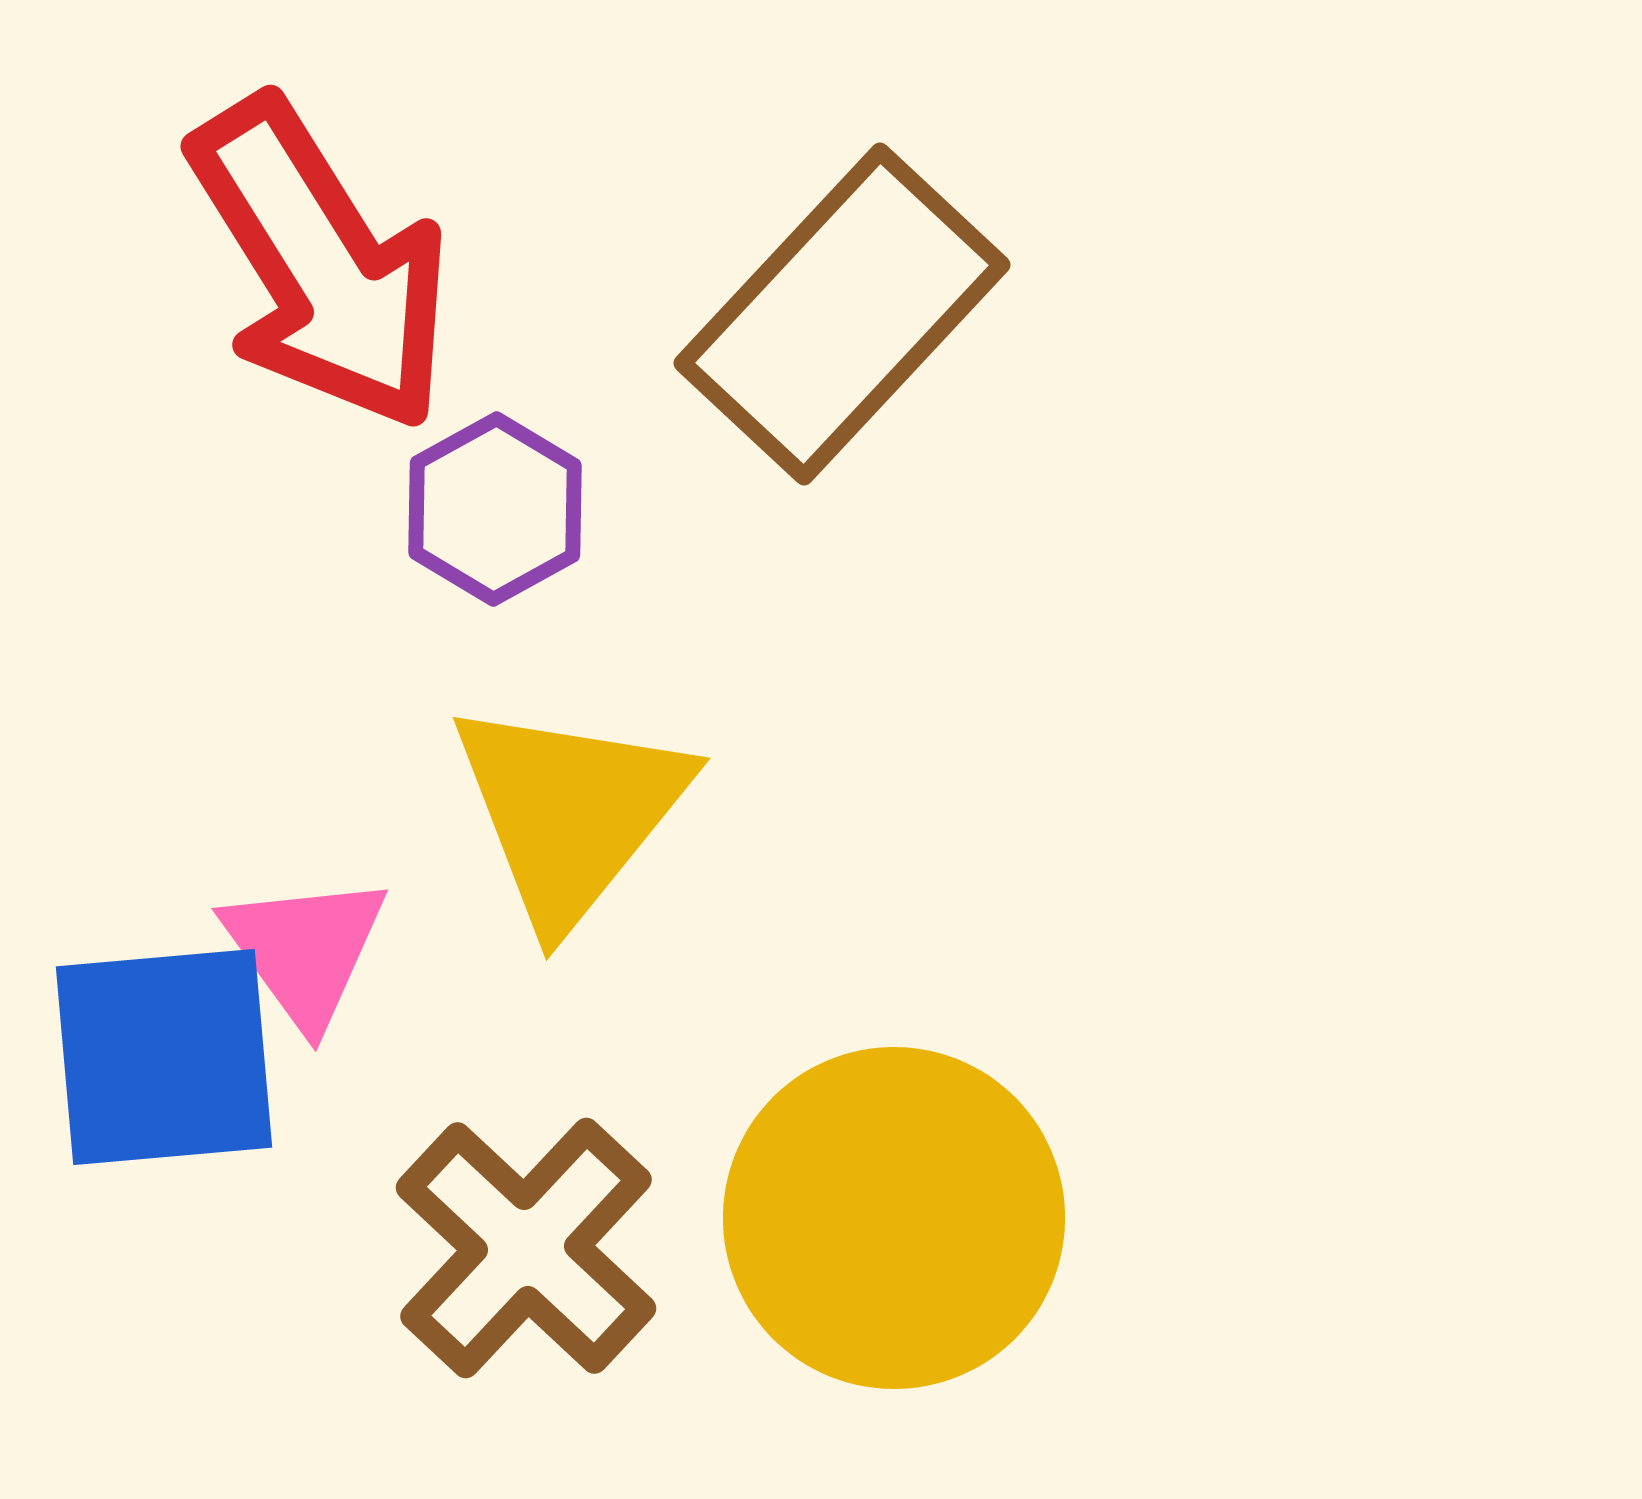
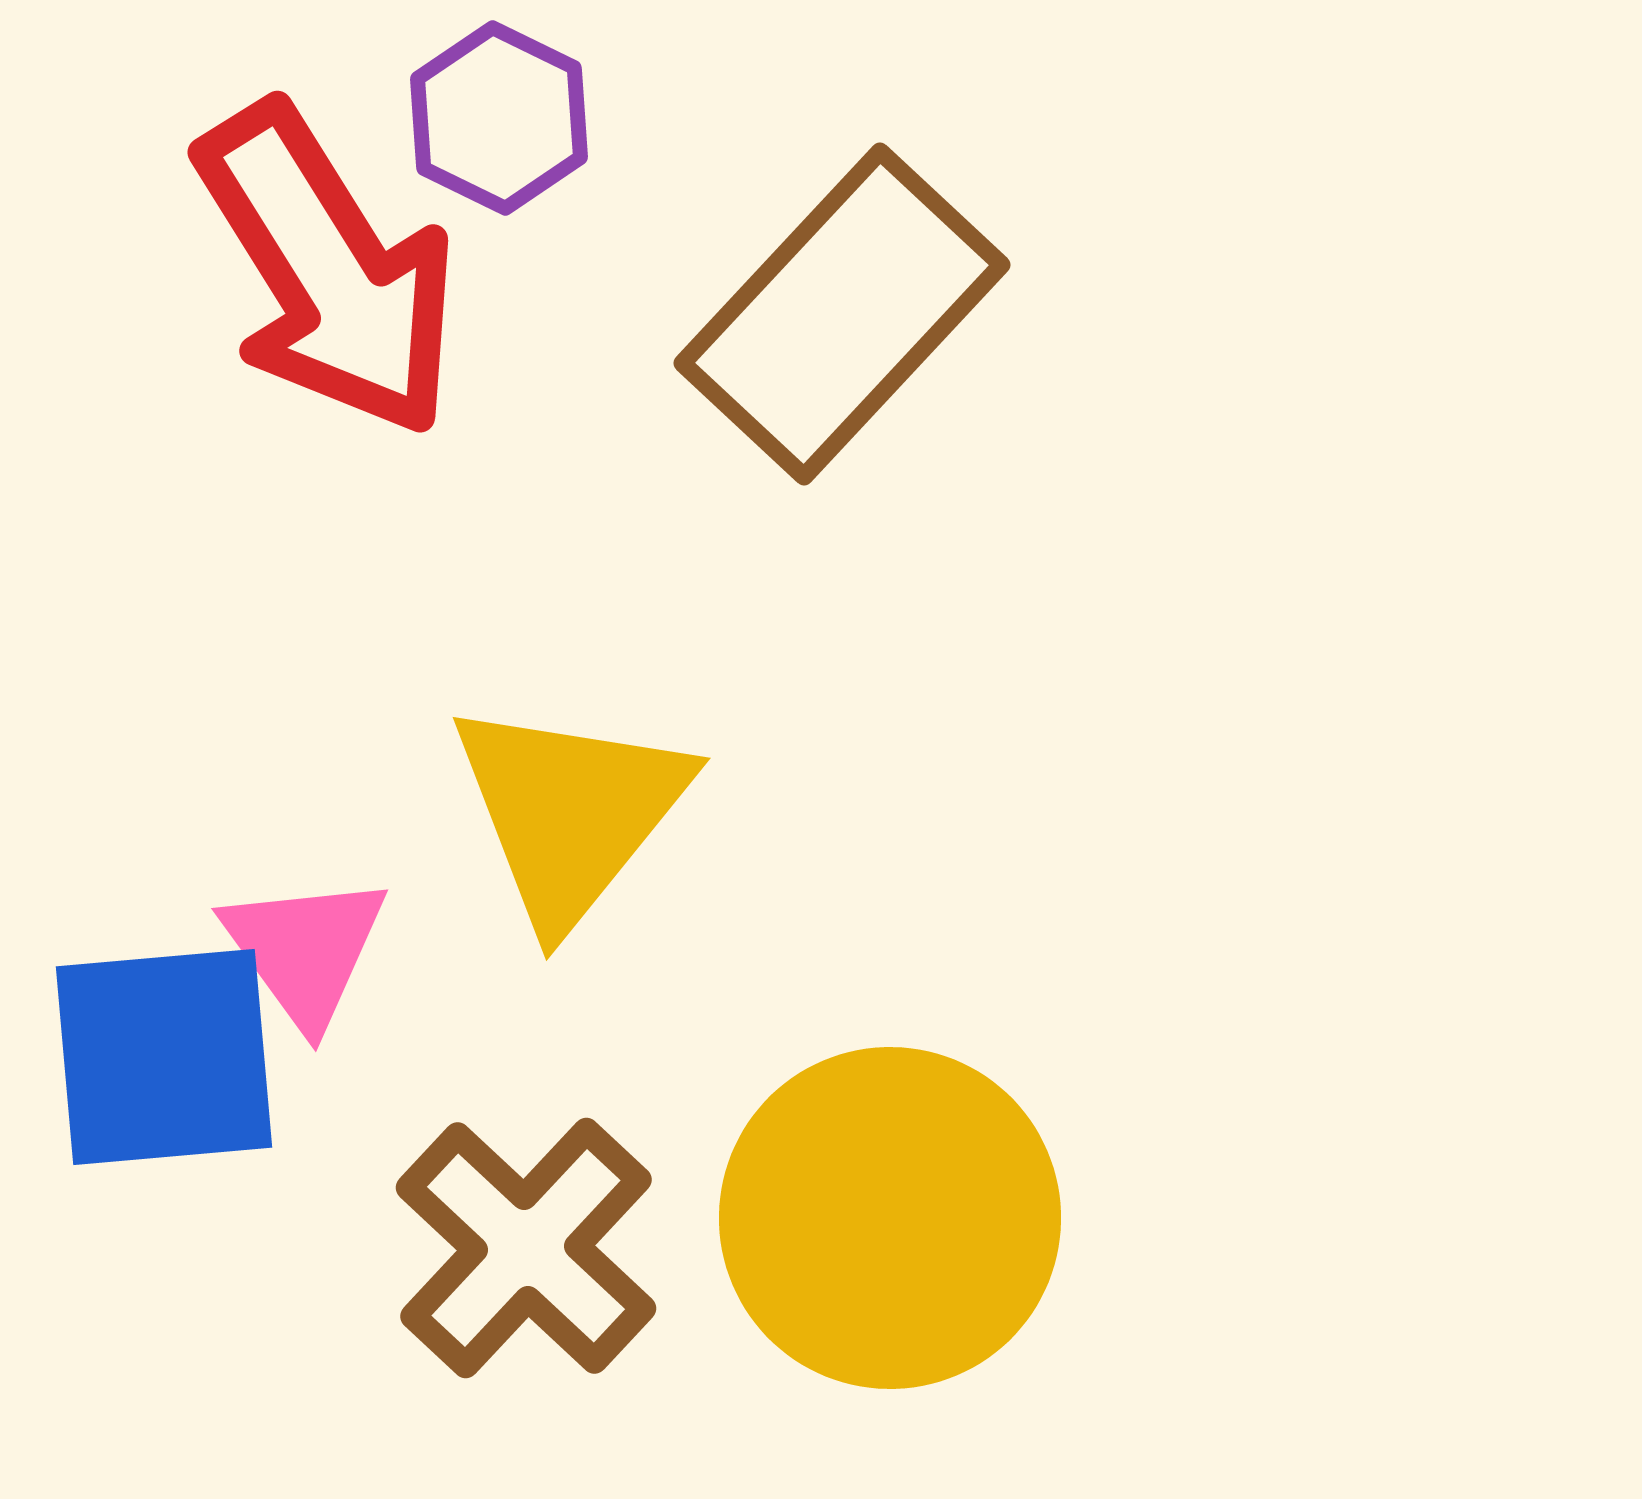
red arrow: moved 7 px right, 6 px down
purple hexagon: moved 4 px right, 391 px up; rotated 5 degrees counterclockwise
yellow circle: moved 4 px left
